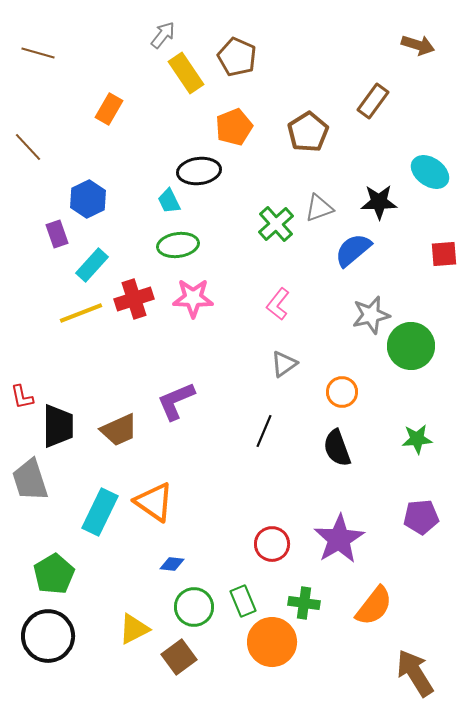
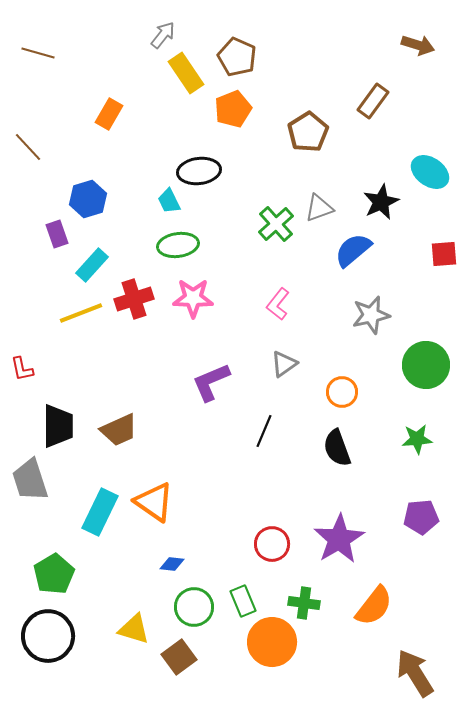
orange rectangle at (109, 109): moved 5 px down
orange pentagon at (234, 127): moved 1 px left, 18 px up
blue hexagon at (88, 199): rotated 9 degrees clockwise
black star at (379, 202): moved 2 px right; rotated 24 degrees counterclockwise
green circle at (411, 346): moved 15 px right, 19 px down
red L-shape at (22, 397): moved 28 px up
purple L-shape at (176, 401): moved 35 px right, 19 px up
yellow triangle at (134, 629): rotated 44 degrees clockwise
